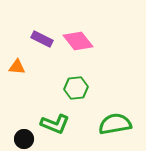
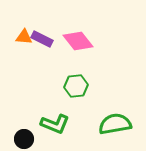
orange triangle: moved 7 px right, 30 px up
green hexagon: moved 2 px up
